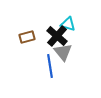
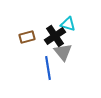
black cross: moved 2 px left; rotated 15 degrees clockwise
blue line: moved 2 px left, 2 px down
